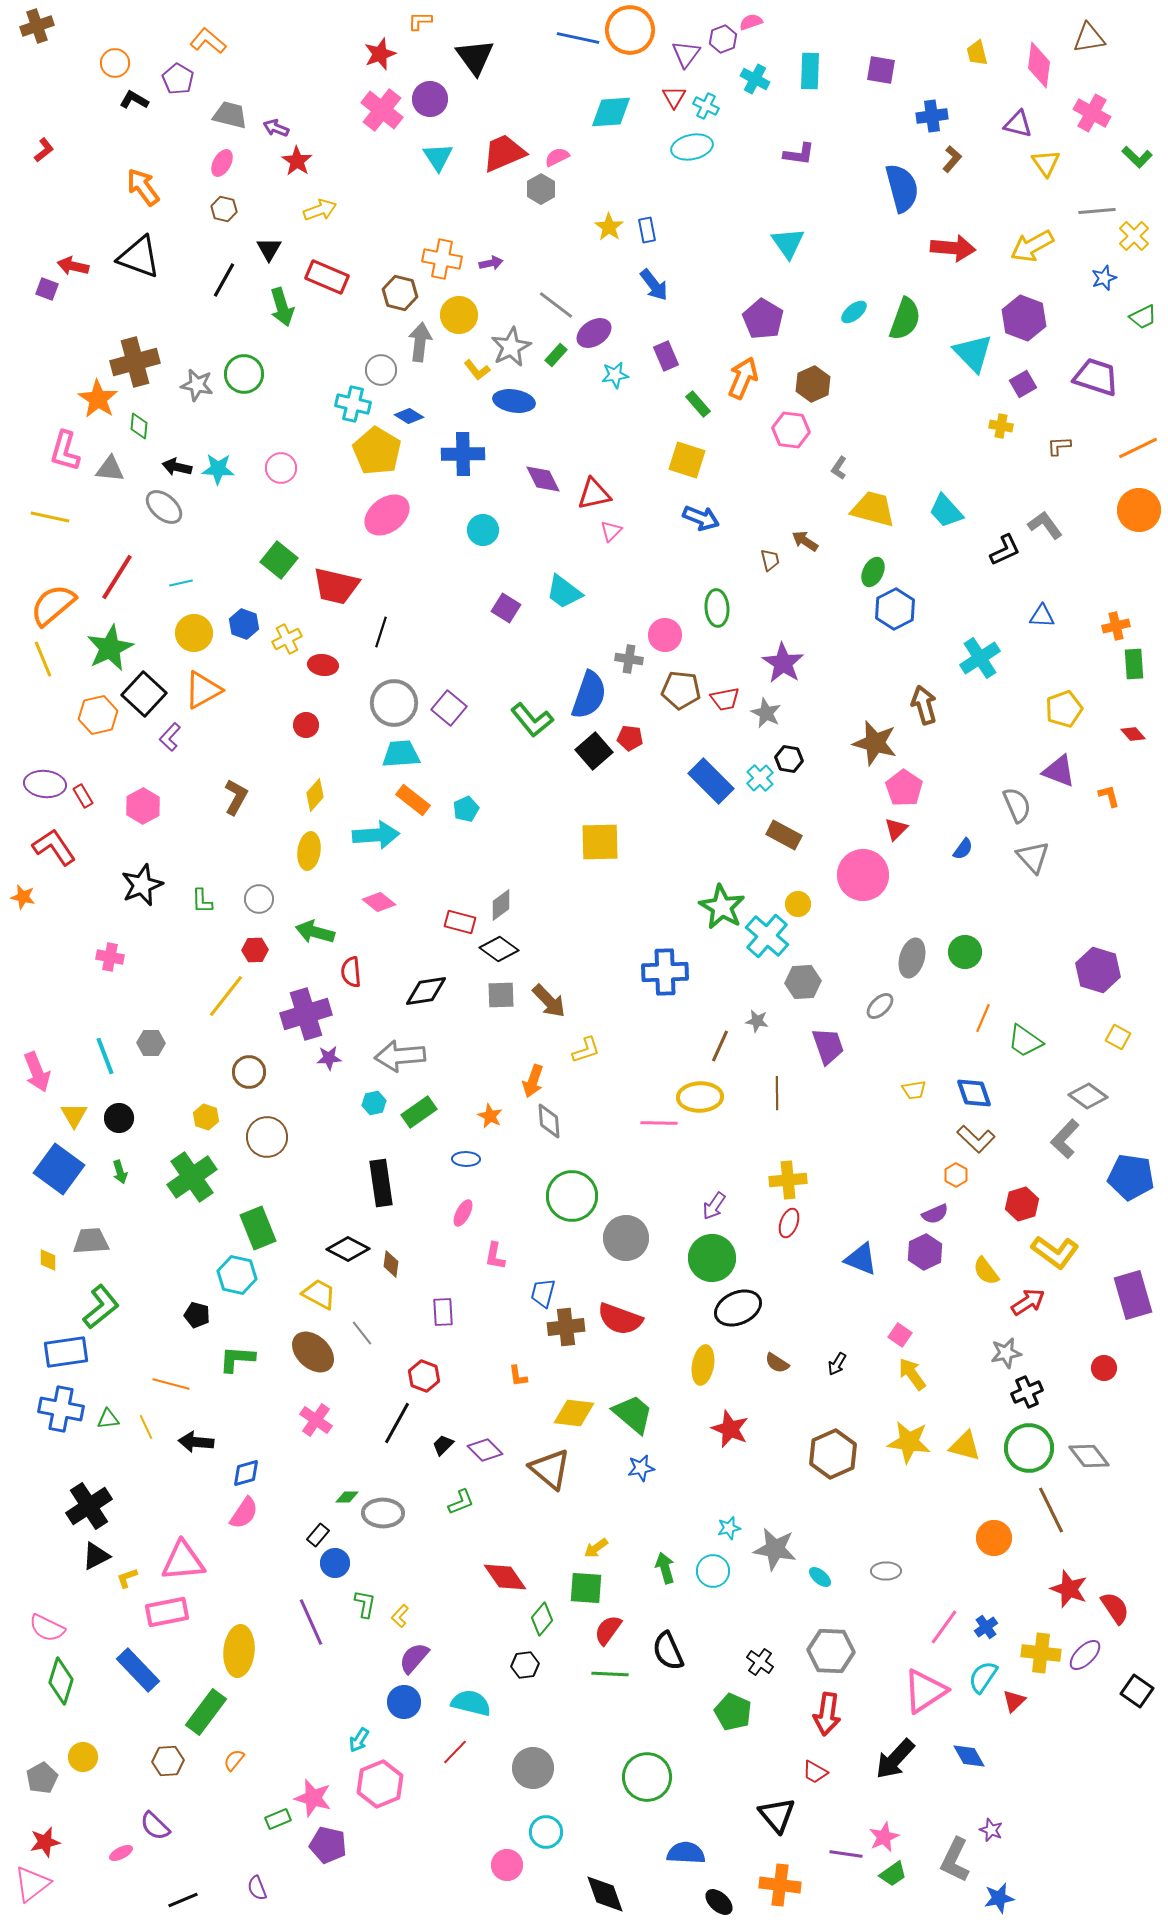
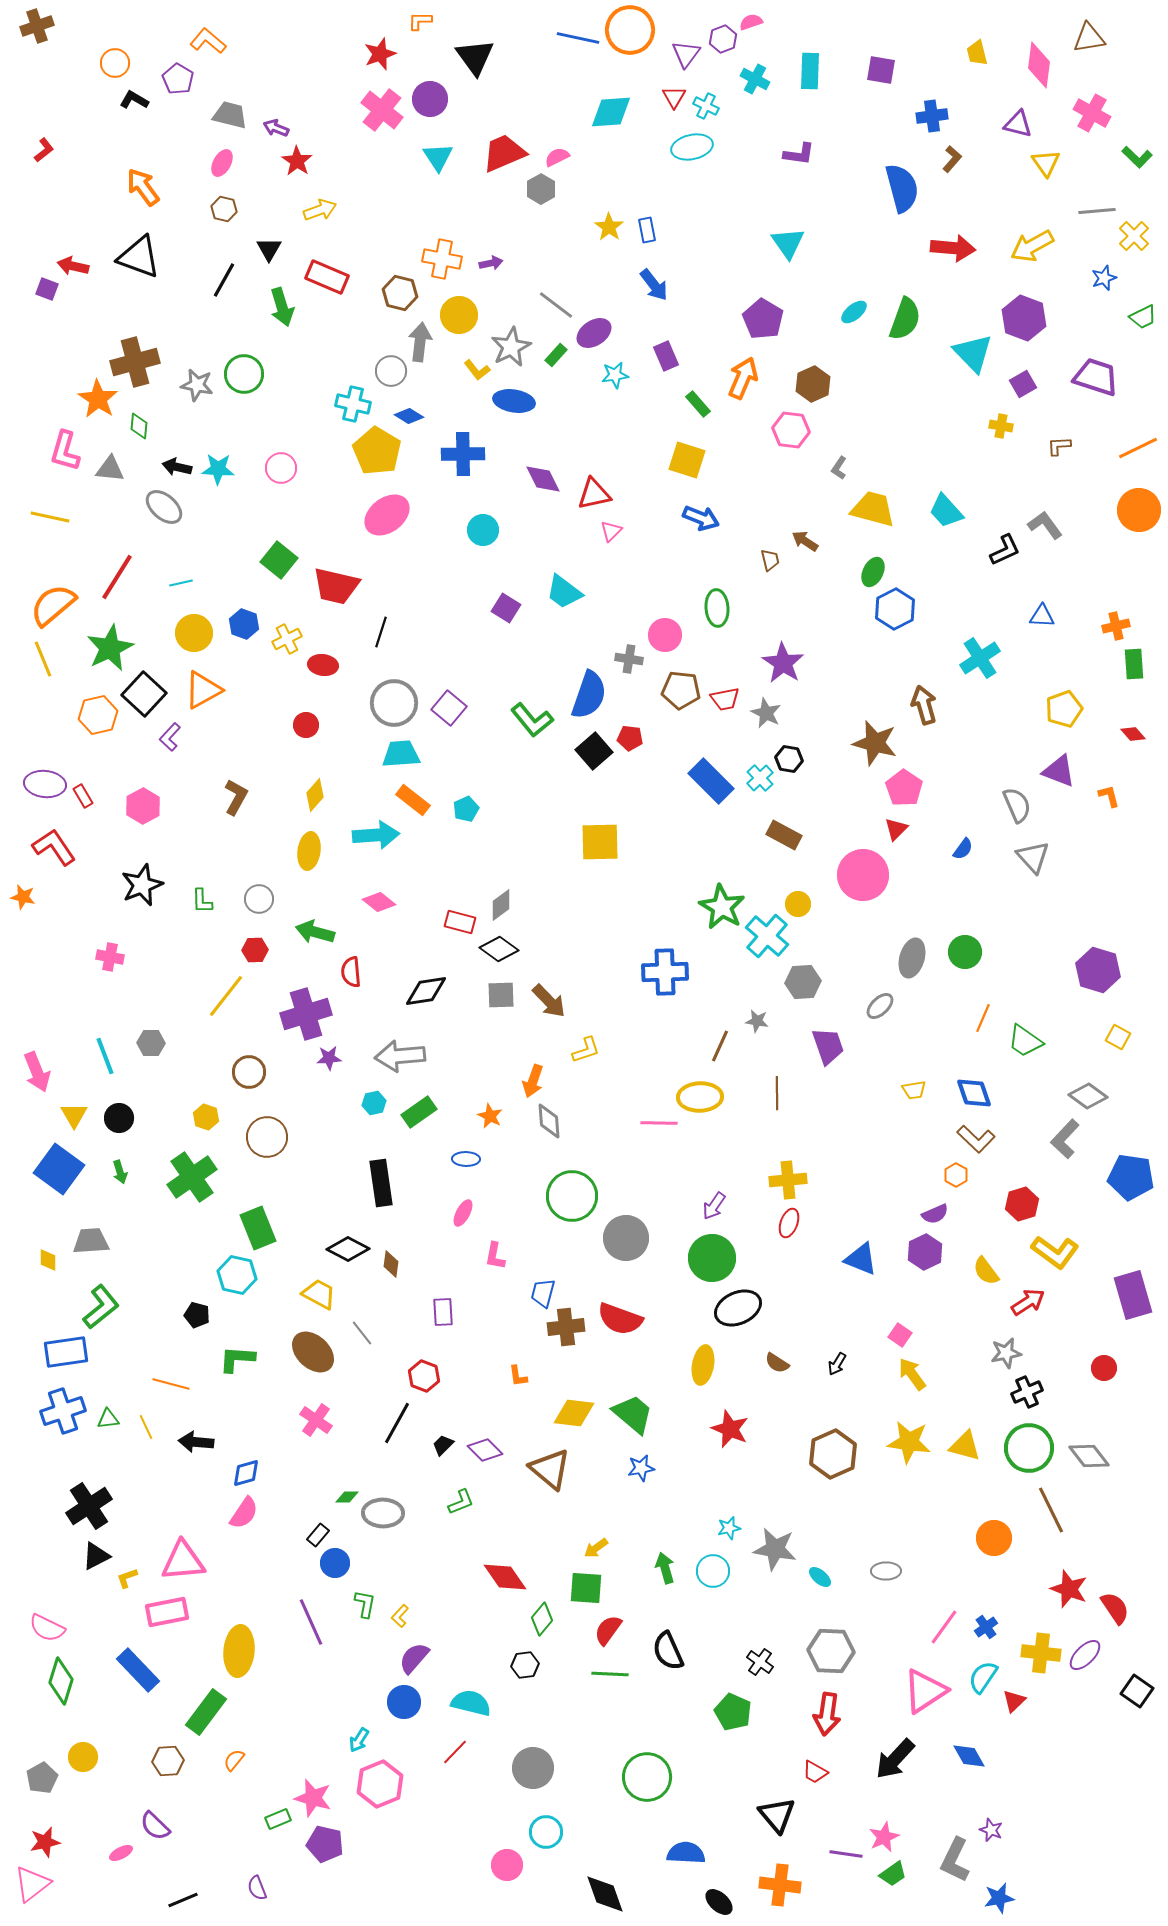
gray circle at (381, 370): moved 10 px right, 1 px down
blue cross at (61, 1409): moved 2 px right, 2 px down; rotated 30 degrees counterclockwise
purple pentagon at (328, 1845): moved 3 px left, 1 px up
